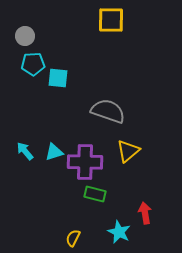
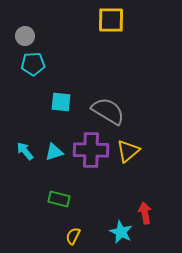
cyan square: moved 3 px right, 24 px down
gray semicircle: rotated 12 degrees clockwise
purple cross: moved 6 px right, 12 px up
green rectangle: moved 36 px left, 5 px down
cyan star: moved 2 px right
yellow semicircle: moved 2 px up
